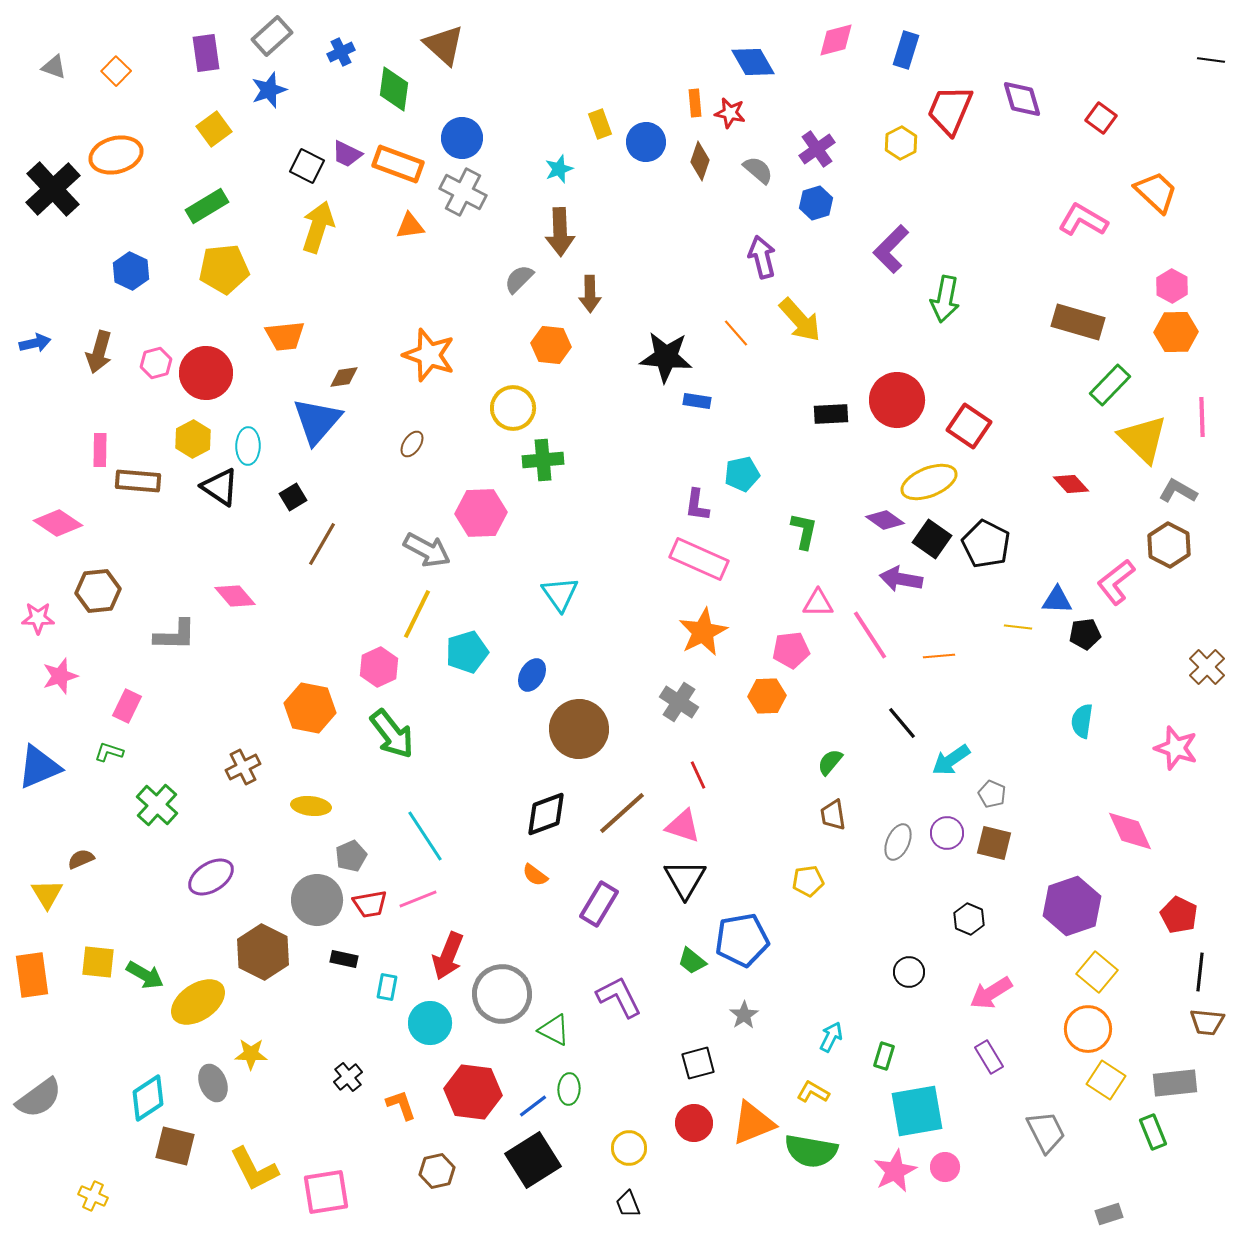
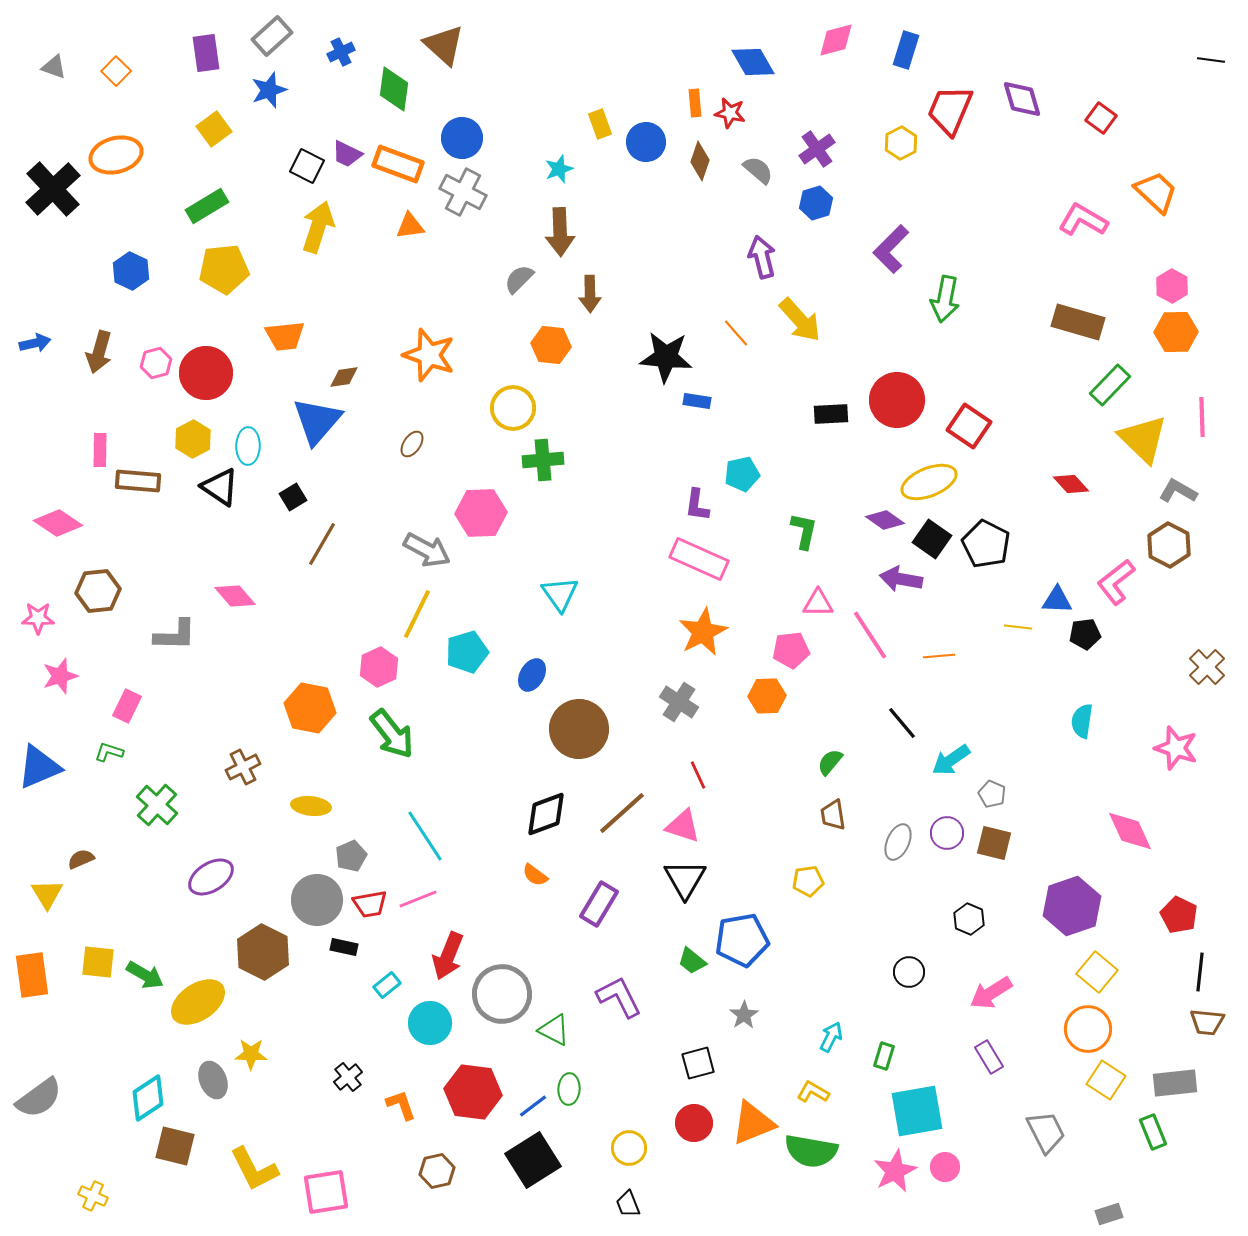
black rectangle at (344, 959): moved 12 px up
cyan rectangle at (387, 987): moved 2 px up; rotated 40 degrees clockwise
gray ellipse at (213, 1083): moved 3 px up
